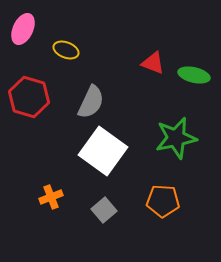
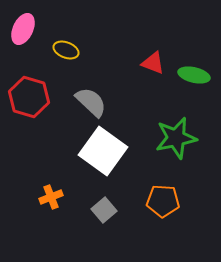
gray semicircle: rotated 72 degrees counterclockwise
